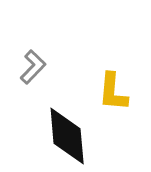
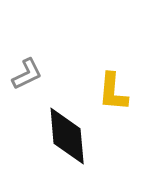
gray L-shape: moved 6 px left, 7 px down; rotated 20 degrees clockwise
